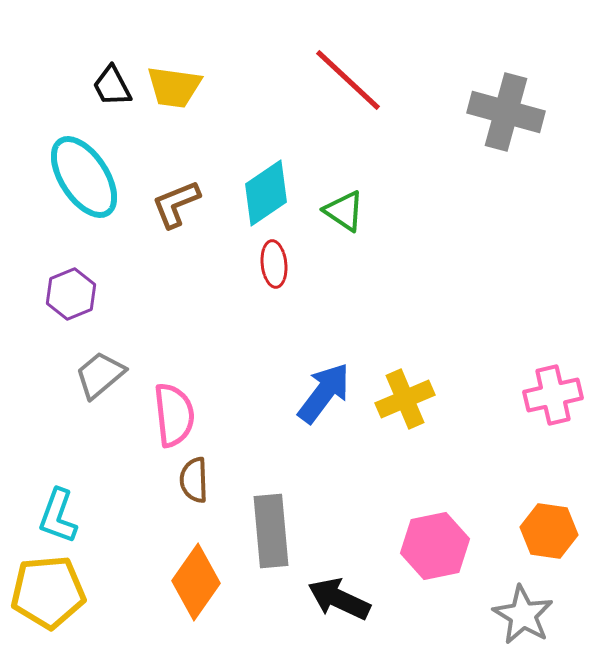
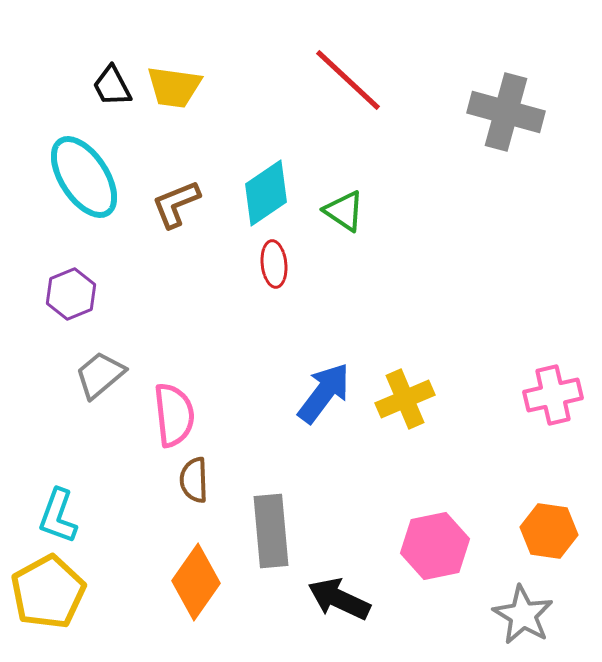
yellow pentagon: rotated 24 degrees counterclockwise
